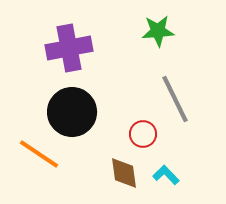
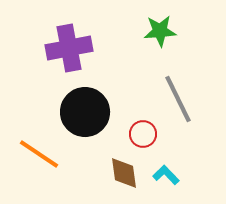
green star: moved 2 px right
gray line: moved 3 px right
black circle: moved 13 px right
